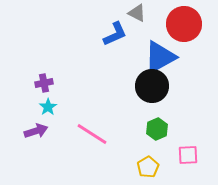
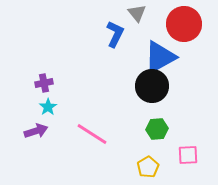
gray triangle: rotated 24 degrees clockwise
blue L-shape: rotated 40 degrees counterclockwise
green hexagon: rotated 20 degrees clockwise
